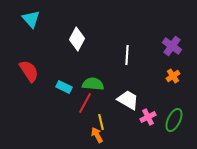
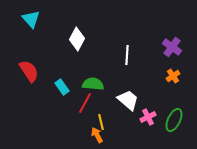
purple cross: moved 1 px down
cyan rectangle: moved 2 px left; rotated 28 degrees clockwise
white trapezoid: rotated 10 degrees clockwise
